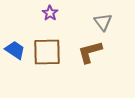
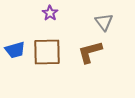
gray triangle: moved 1 px right
blue trapezoid: rotated 130 degrees clockwise
